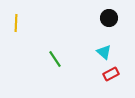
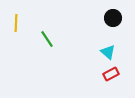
black circle: moved 4 px right
cyan triangle: moved 4 px right
green line: moved 8 px left, 20 px up
